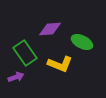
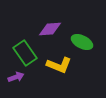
yellow L-shape: moved 1 px left, 1 px down
